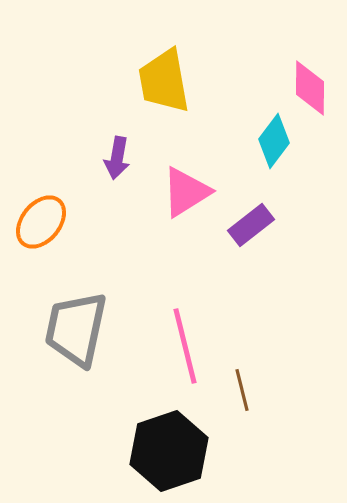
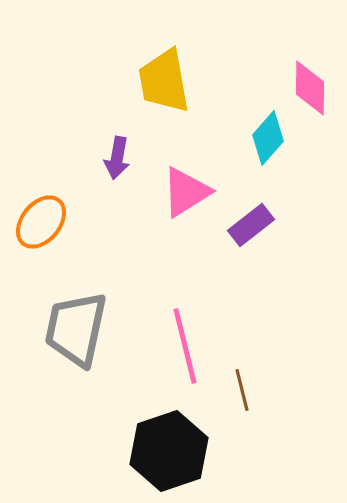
cyan diamond: moved 6 px left, 3 px up; rotated 4 degrees clockwise
